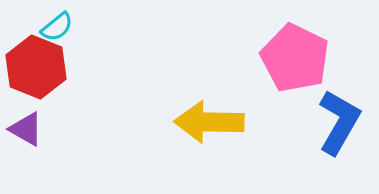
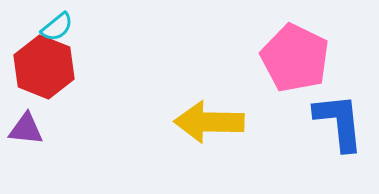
red hexagon: moved 8 px right
blue L-shape: rotated 36 degrees counterclockwise
purple triangle: rotated 24 degrees counterclockwise
